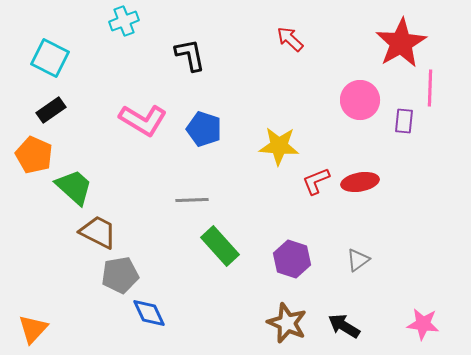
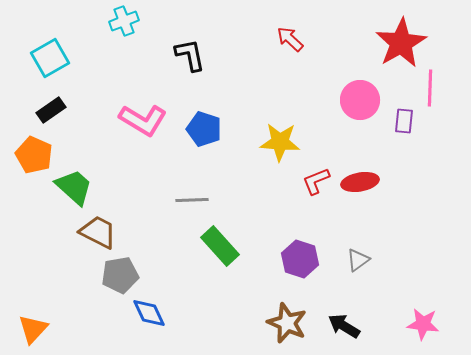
cyan square: rotated 33 degrees clockwise
yellow star: moved 1 px right, 4 px up
purple hexagon: moved 8 px right
